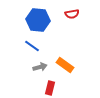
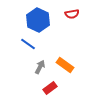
blue hexagon: rotated 20 degrees clockwise
blue line: moved 4 px left, 2 px up
gray arrow: rotated 48 degrees counterclockwise
red rectangle: rotated 40 degrees clockwise
